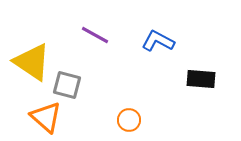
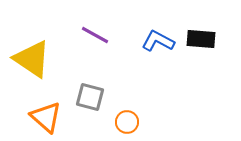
yellow triangle: moved 3 px up
black rectangle: moved 40 px up
gray square: moved 23 px right, 12 px down
orange circle: moved 2 px left, 2 px down
